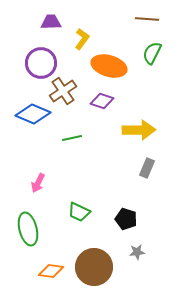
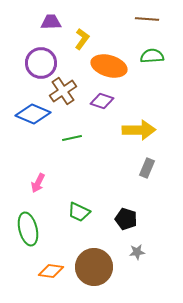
green semicircle: moved 3 px down; rotated 60 degrees clockwise
